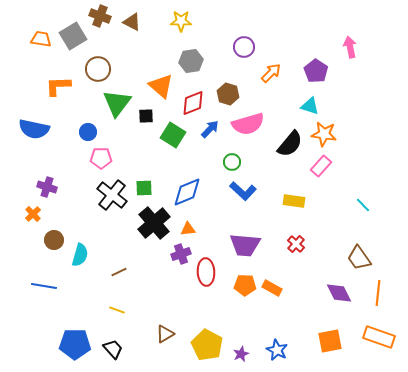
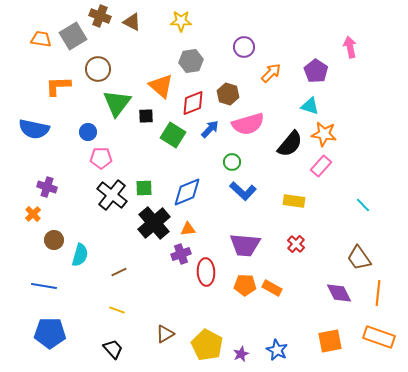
blue pentagon at (75, 344): moved 25 px left, 11 px up
